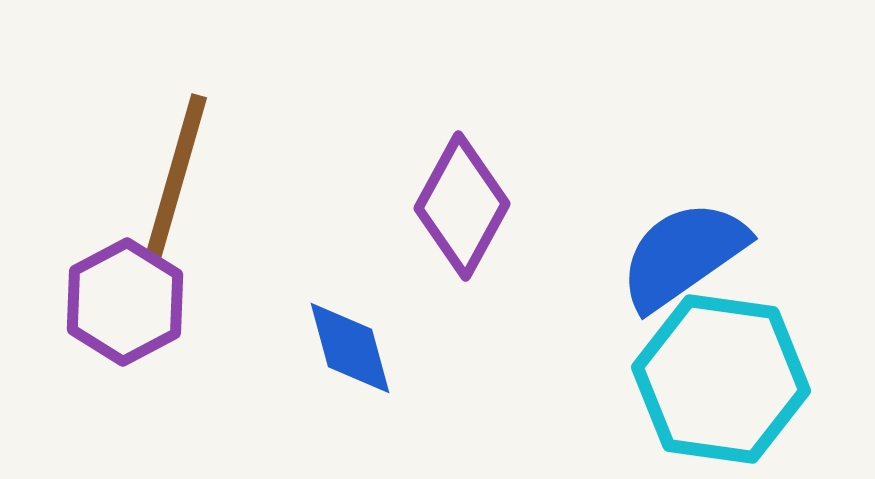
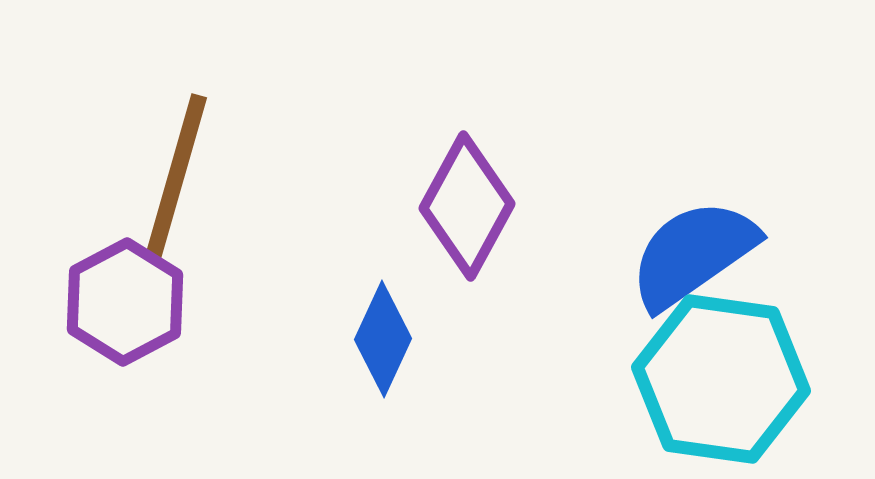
purple diamond: moved 5 px right
blue semicircle: moved 10 px right, 1 px up
blue diamond: moved 33 px right, 9 px up; rotated 40 degrees clockwise
